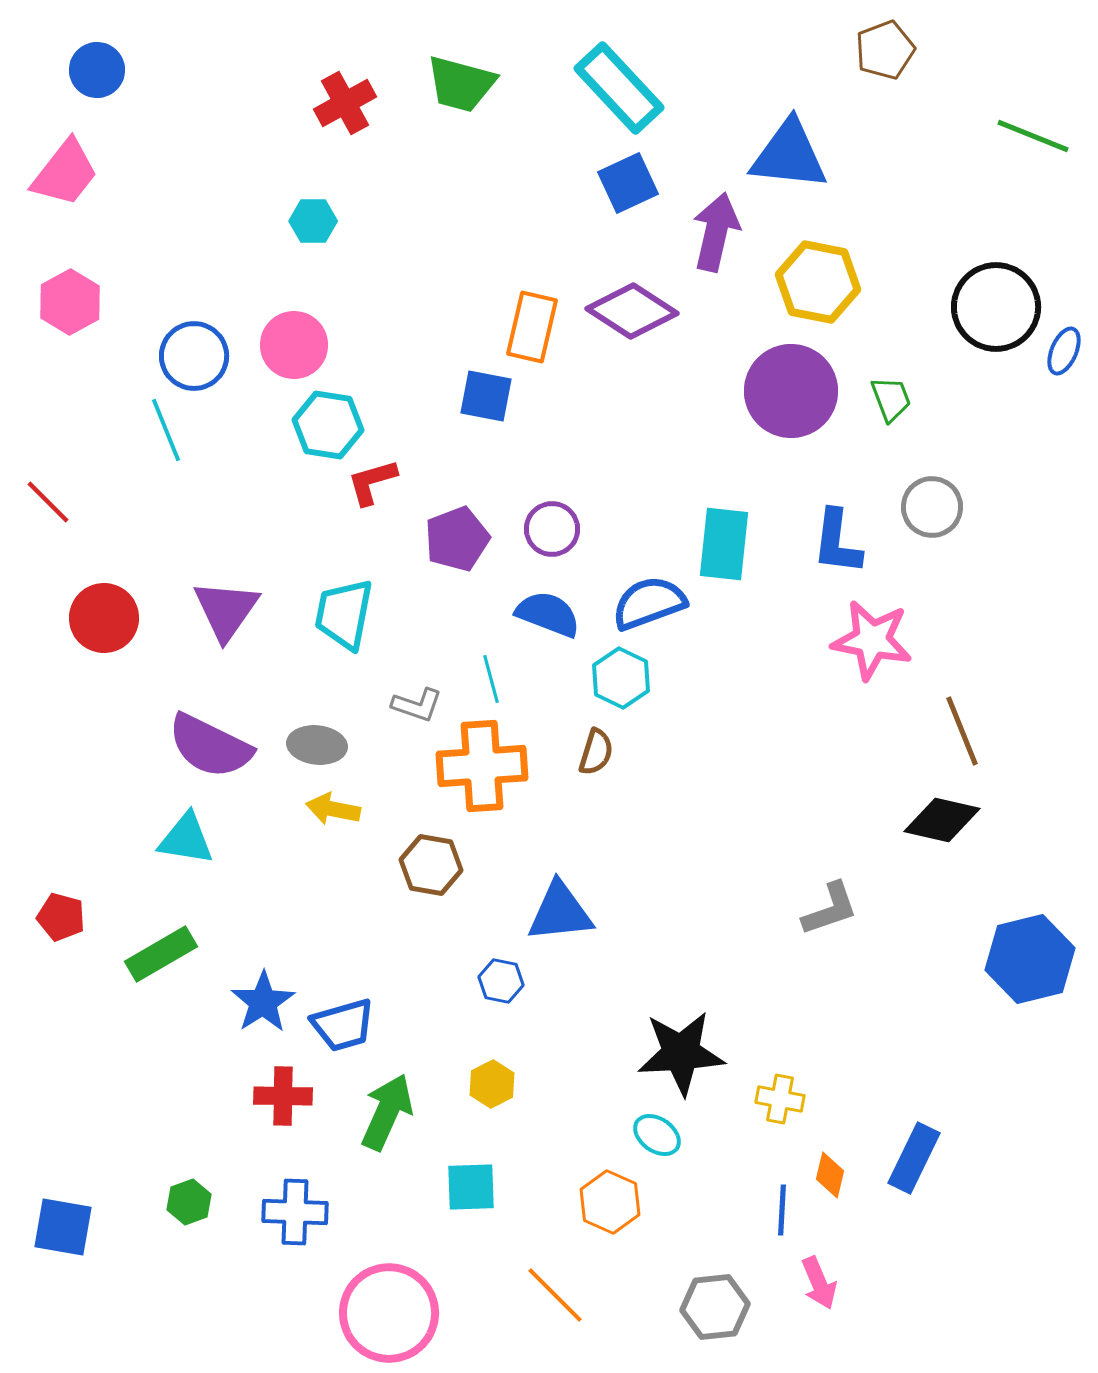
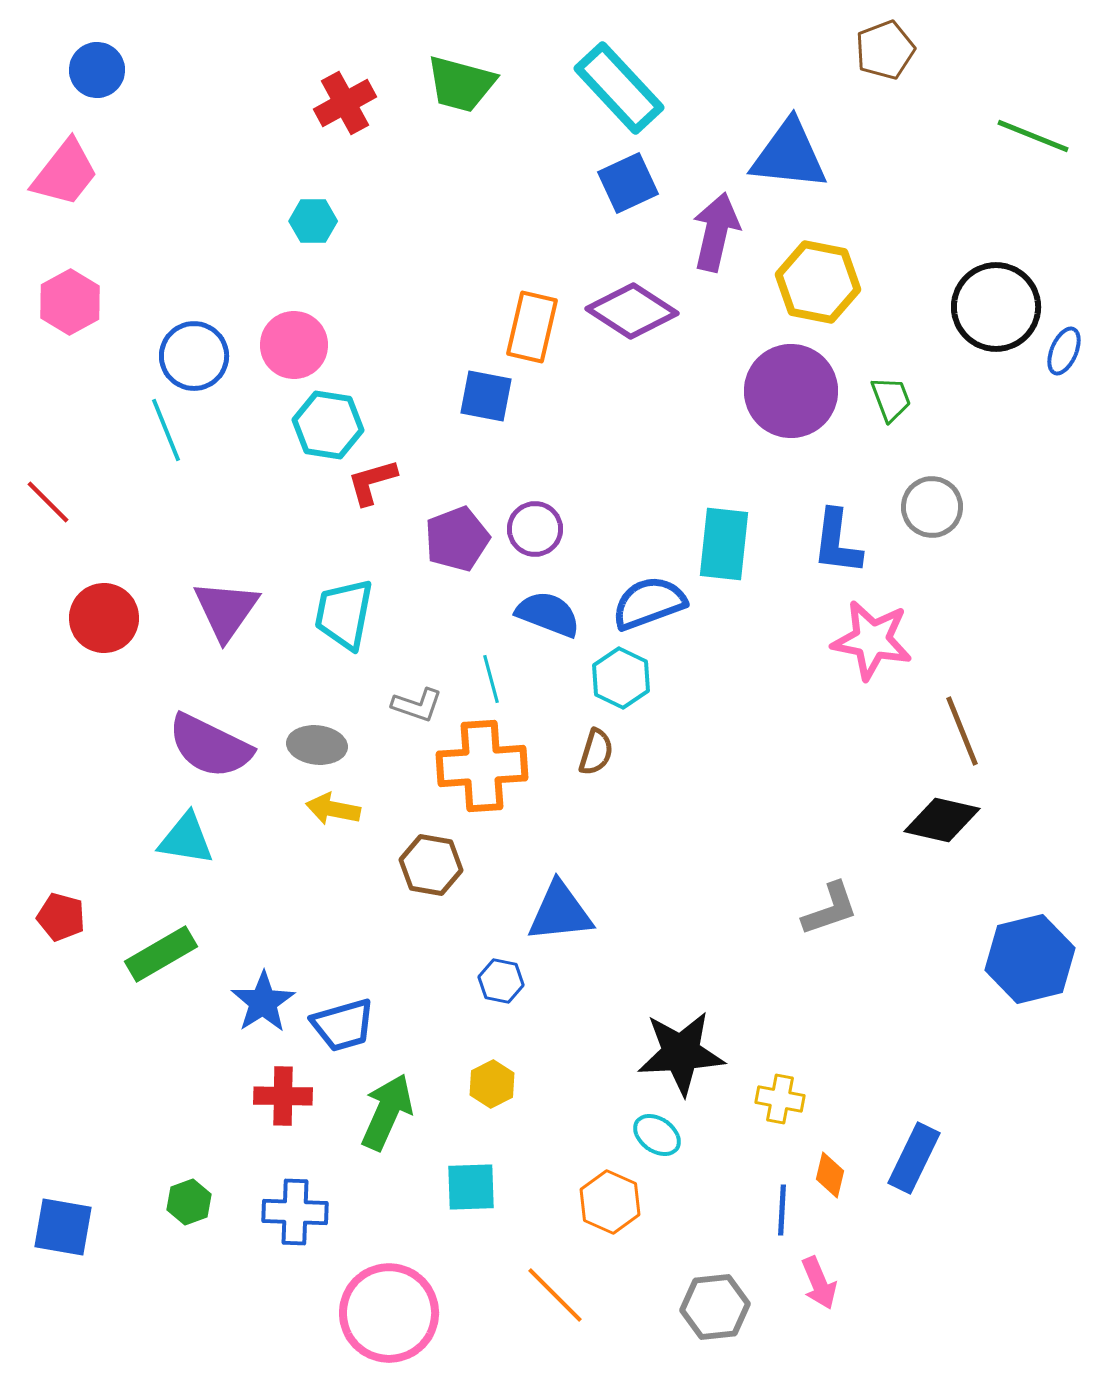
purple circle at (552, 529): moved 17 px left
